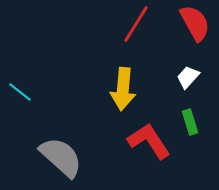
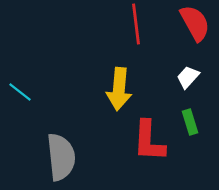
red line: rotated 39 degrees counterclockwise
yellow arrow: moved 4 px left
red L-shape: rotated 144 degrees counterclockwise
gray semicircle: rotated 42 degrees clockwise
